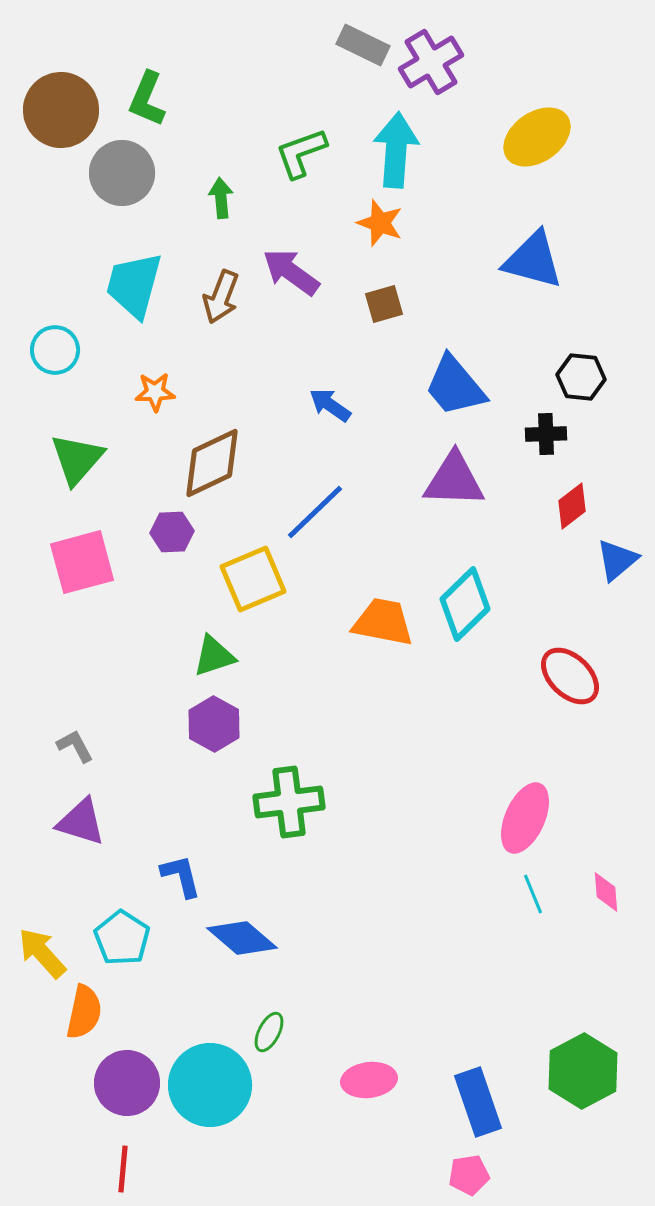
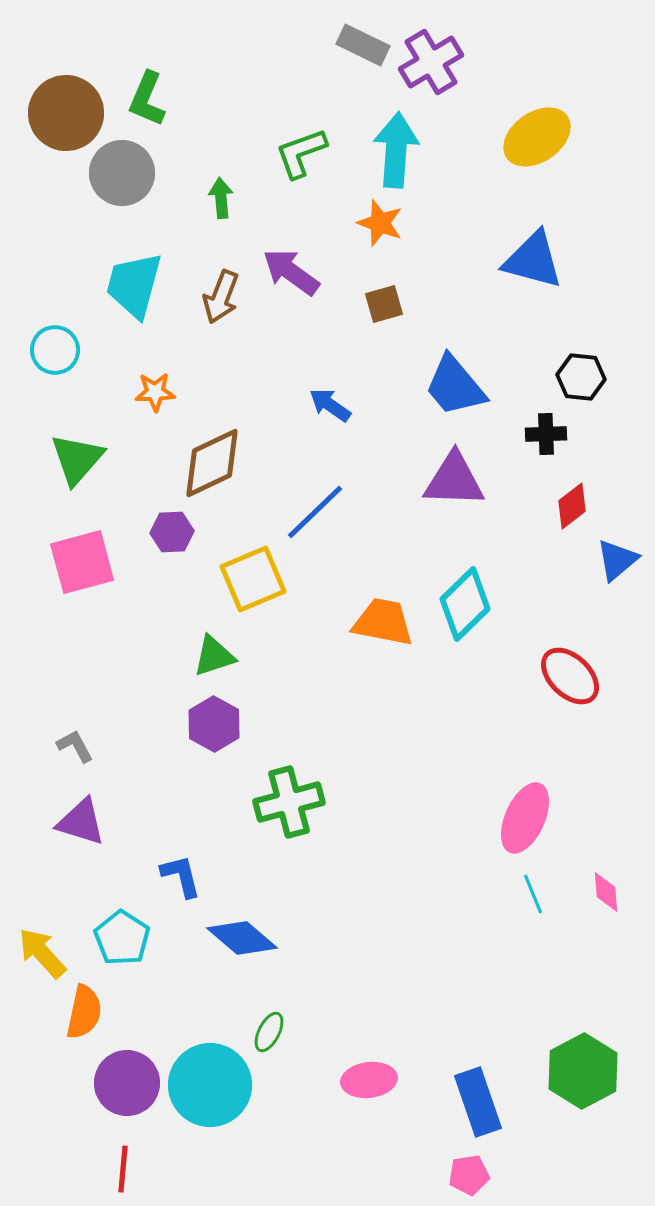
brown circle at (61, 110): moved 5 px right, 3 px down
green cross at (289, 802): rotated 8 degrees counterclockwise
